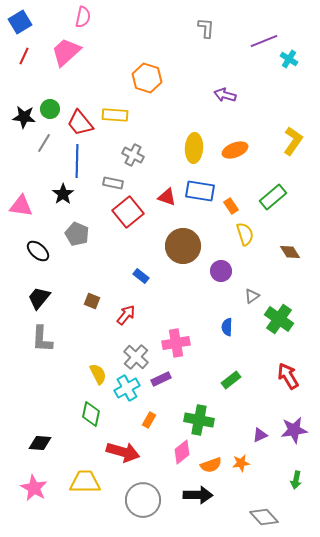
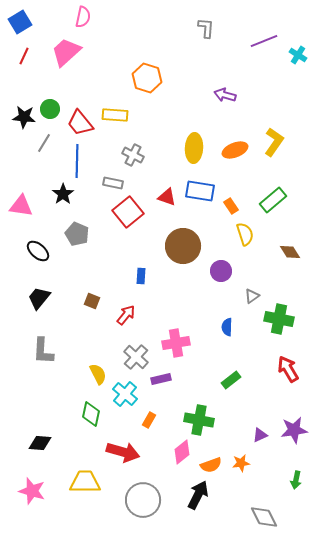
cyan cross at (289, 59): moved 9 px right, 4 px up
yellow L-shape at (293, 141): moved 19 px left, 1 px down
green rectangle at (273, 197): moved 3 px down
blue rectangle at (141, 276): rotated 56 degrees clockwise
green cross at (279, 319): rotated 24 degrees counterclockwise
gray L-shape at (42, 339): moved 1 px right, 12 px down
red arrow at (288, 376): moved 7 px up
purple rectangle at (161, 379): rotated 12 degrees clockwise
cyan cross at (127, 388): moved 2 px left, 6 px down; rotated 20 degrees counterclockwise
pink star at (34, 488): moved 2 px left, 3 px down; rotated 12 degrees counterclockwise
black arrow at (198, 495): rotated 64 degrees counterclockwise
gray diamond at (264, 517): rotated 16 degrees clockwise
